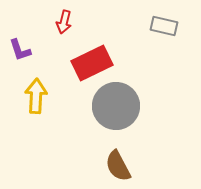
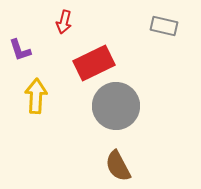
red rectangle: moved 2 px right
